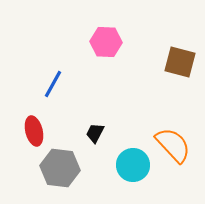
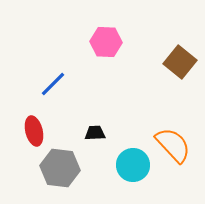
brown square: rotated 24 degrees clockwise
blue line: rotated 16 degrees clockwise
black trapezoid: rotated 60 degrees clockwise
